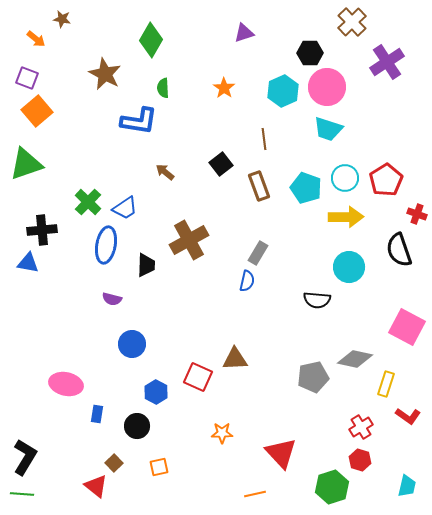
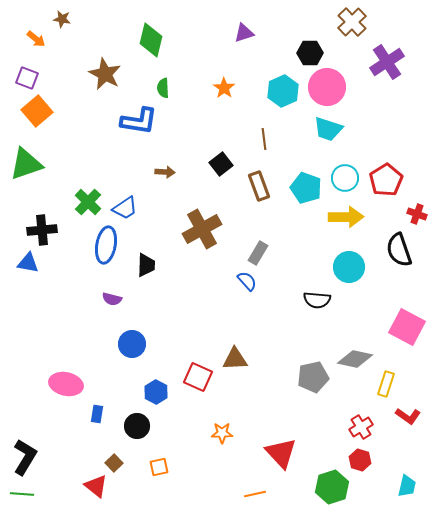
green diamond at (151, 40): rotated 16 degrees counterclockwise
brown arrow at (165, 172): rotated 144 degrees clockwise
brown cross at (189, 240): moved 13 px right, 11 px up
blue semicircle at (247, 281): rotated 55 degrees counterclockwise
